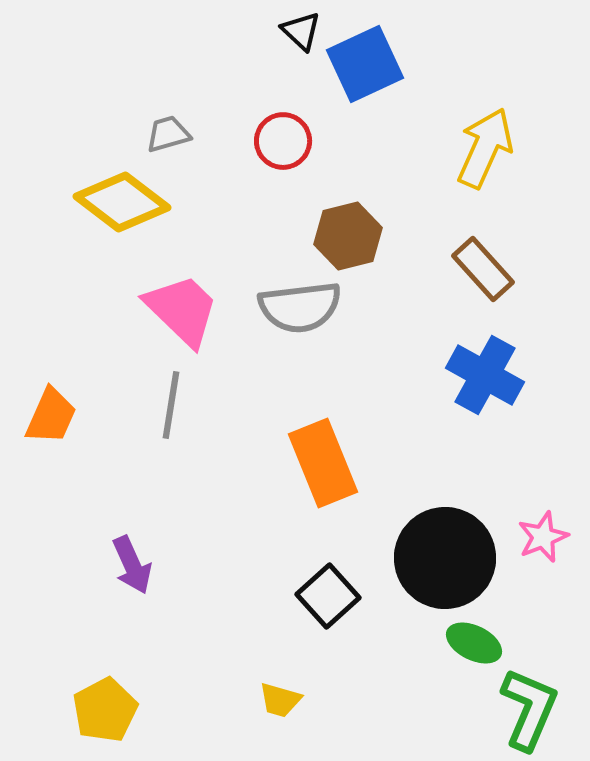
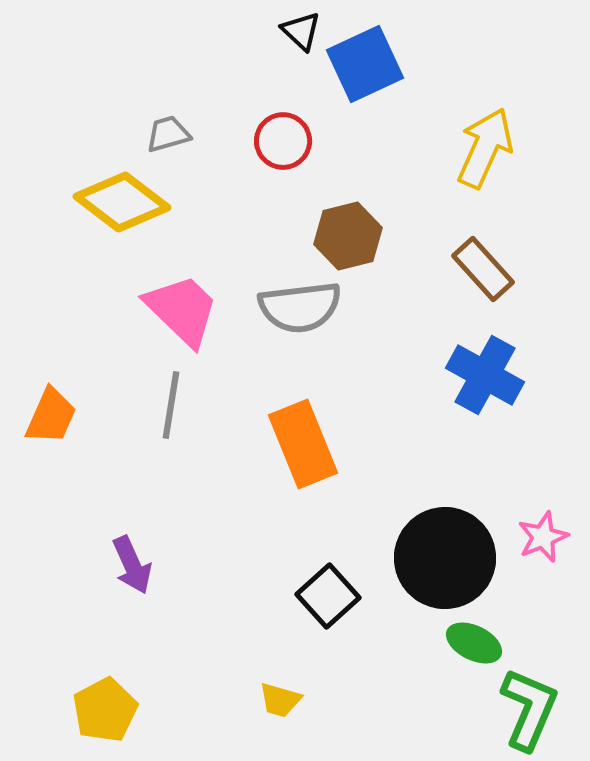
orange rectangle: moved 20 px left, 19 px up
